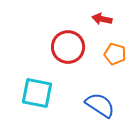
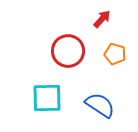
red arrow: rotated 120 degrees clockwise
red circle: moved 4 px down
cyan square: moved 10 px right, 5 px down; rotated 12 degrees counterclockwise
